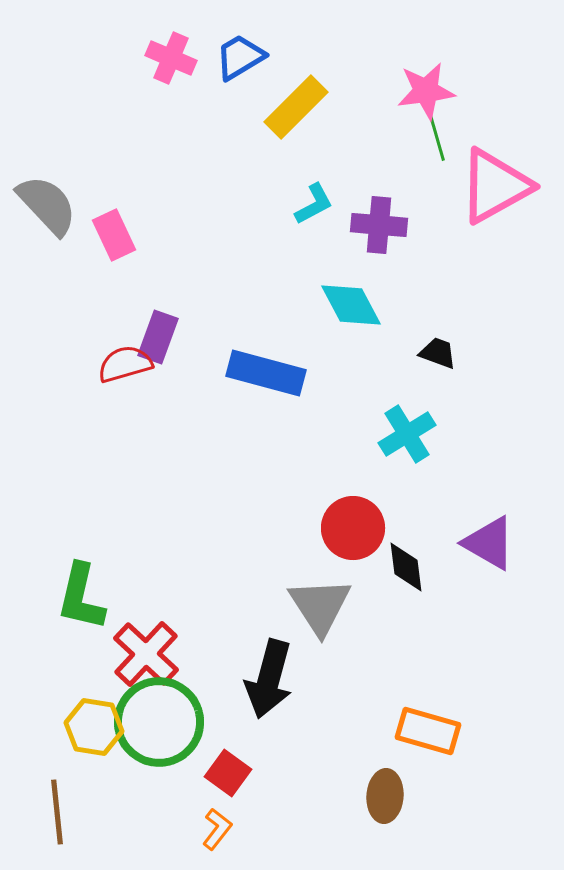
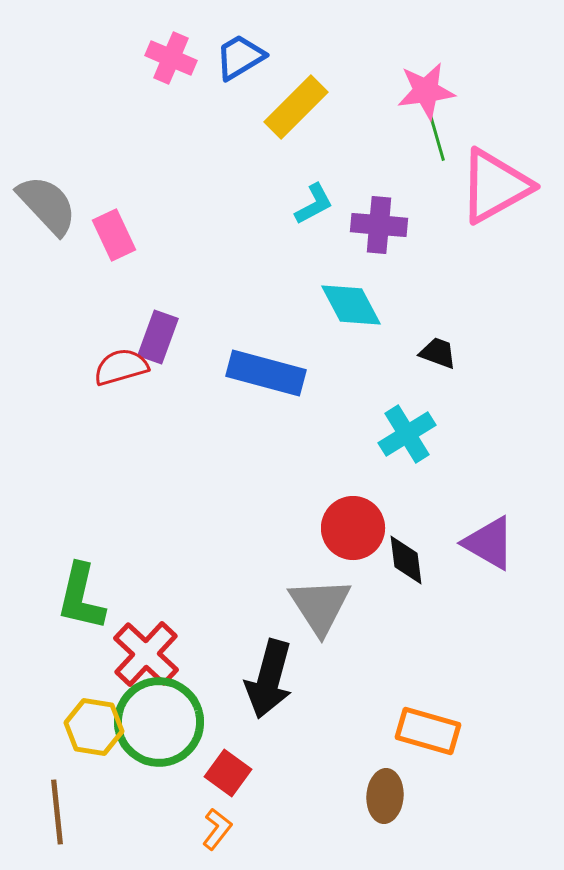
red semicircle: moved 4 px left, 3 px down
black diamond: moved 7 px up
